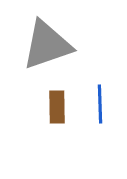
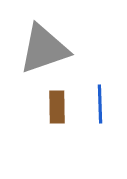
gray triangle: moved 3 px left, 4 px down
